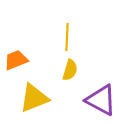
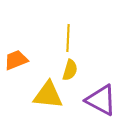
yellow line: moved 1 px right, 1 px down
yellow triangle: moved 14 px right, 3 px up; rotated 28 degrees clockwise
